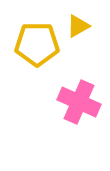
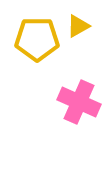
yellow pentagon: moved 5 px up
